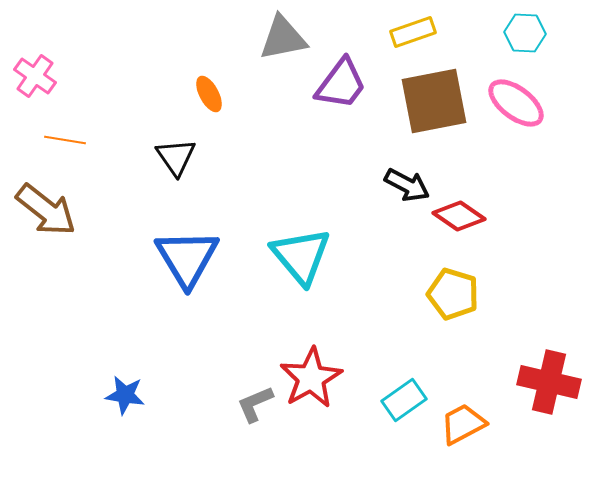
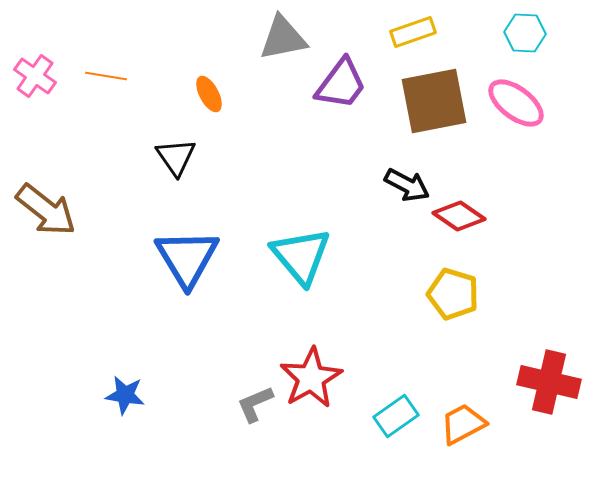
orange line: moved 41 px right, 64 px up
cyan rectangle: moved 8 px left, 16 px down
